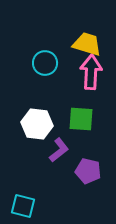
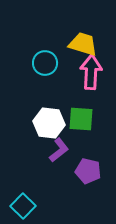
yellow trapezoid: moved 4 px left
white hexagon: moved 12 px right, 1 px up
cyan square: rotated 30 degrees clockwise
